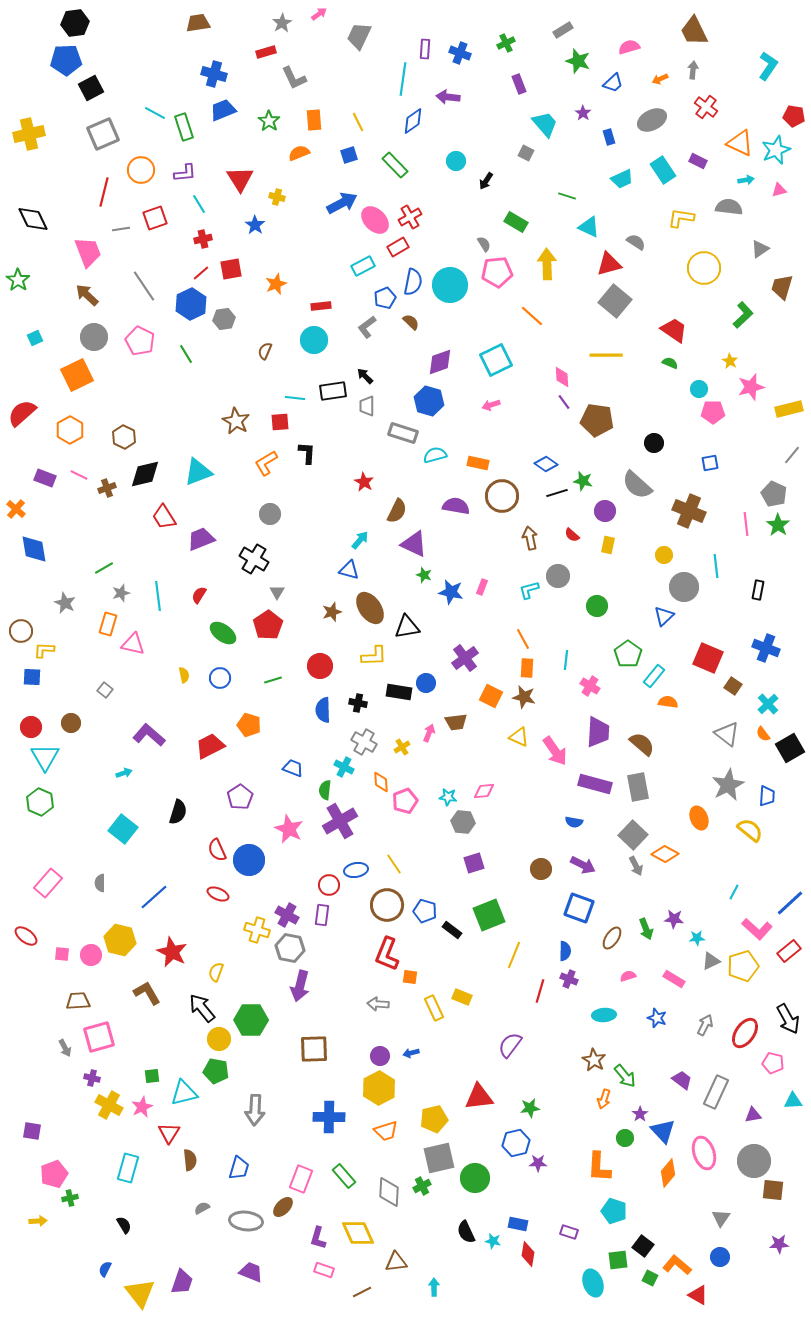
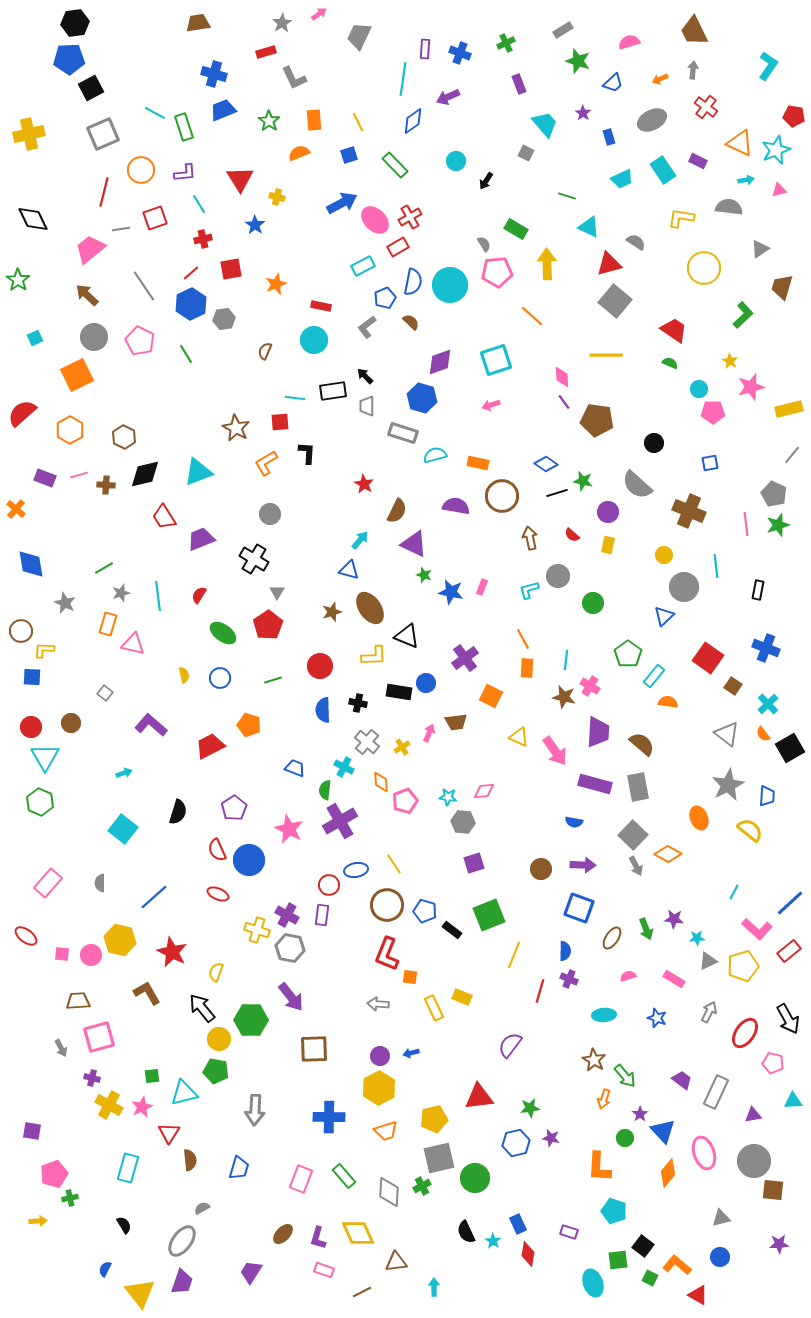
pink semicircle at (629, 47): moved 5 px up
blue pentagon at (66, 60): moved 3 px right, 1 px up
purple arrow at (448, 97): rotated 30 degrees counterclockwise
green rectangle at (516, 222): moved 7 px down
pink trapezoid at (88, 252): moved 2 px right, 3 px up; rotated 108 degrees counterclockwise
red line at (201, 273): moved 10 px left
red rectangle at (321, 306): rotated 18 degrees clockwise
cyan square at (496, 360): rotated 8 degrees clockwise
blue hexagon at (429, 401): moved 7 px left, 3 px up
brown star at (236, 421): moved 7 px down
pink line at (79, 475): rotated 42 degrees counterclockwise
red star at (364, 482): moved 2 px down
brown cross at (107, 488): moved 1 px left, 3 px up; rotated 24 degrees clockwise
purple circle at (605, 511): moved 3 px right, 1 px down
green star at (778, 525): rotated 20 degrees clockwise
blue diamond at (34, 549): moved 3 px left, 15 px down
green circle at (597, 606): moved 4 px left, 3 px up
black triangle at (407, 627): moved 9 px down; rotated 32 degrees clockwise
red square at (708, 658): rotated 12 degrees clockwise
gray square at (105, 690): moved 3 px down
brown star at (524, 697): moved 40 px right
purple L-shape at (149, 735): moved 2 px right, 10 px up
gray cross at (364, 742): moved 3 px right; rotated 10 degrees clockwise
blue trapezoid at (293, 768): moved 2 px right
purple pentagon at (240, 797): moved 6 px left, 11 px down
orange diamond at (665, 854): moved 3 px right
purple arrow at (583, 865): rotated 25 degrees counterclockwise
gray triangle at (711, 961): moved 3 px left
purple arrow at (300, 986): moved 9 px left, 11 px down; rotated 52 degrees counterclockwise
gray arrow at (705, 1025): moved 4 px right, 13 px up
gray arrow at (65, 1048): moved 4 px left
purple star at (538, 1163): moved 13 px right, 25 px up; rotated 12 degrees clockwise
brown ellipse at (283, 1207): moved 27 px down
gray triangle at (721, 1218): rotated 42 degrees clockwise
gray ellipse at (246, 1221): moved 64 px left, 20 px down; rotated 60 degrees counterclockwise
blue rectangle at (518, 1224): rotated 54 degrees clockwise
cyan star at (493, 1241): rotated 21 degrees clockwise
purple trapezoid at (251, 1272): rotated 80 degrees counterclockwise
